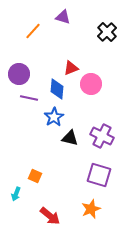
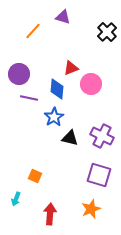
cyan arrow: moved 5 px down
red arrow: moved 2 px up; rotated 125 degrees counterclockwise
